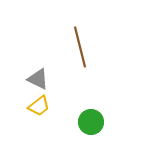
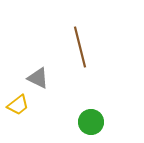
gray triangle: moved 1 px up
yellow trapezoid: moved 21 px left, 1 px up
